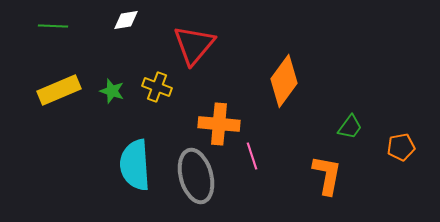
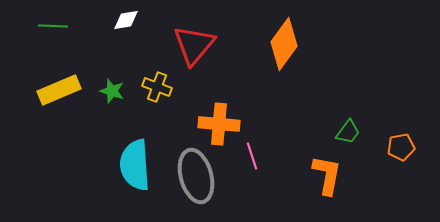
orange diamond: moved 37 px up
green trapezoid: moved 2 px left, 5 px down
